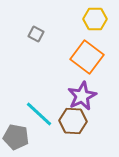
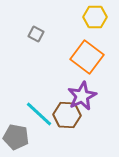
yellow hexagon: moved 2 px up
brown hexagon: moved 6 px left, 6 px up
